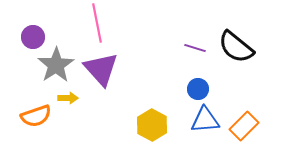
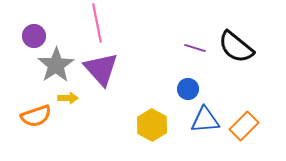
purple circle: moved 1 px right, 1 px up
blue circle: moved 10 px left
